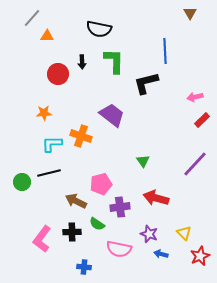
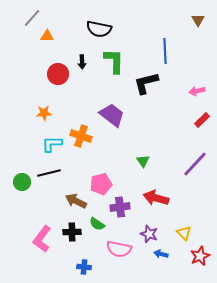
brown triangle: moved 8 px right, 7 px down
pink arrow: moved 2 px right, 6 px up
